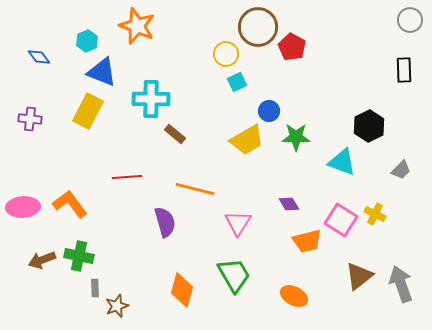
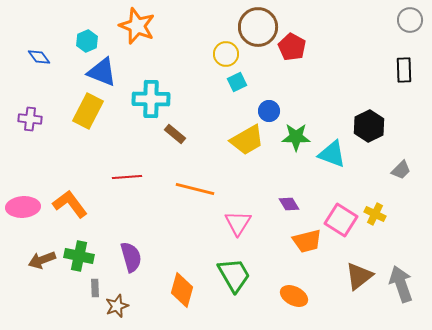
cyan triangle: moved 10 px left, 8 px up
purple semicircle: moved 34 px left, 35 px down
